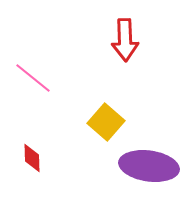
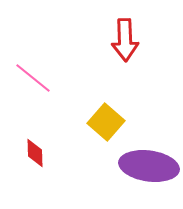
red diamond: moved 3 px right, 5 px up
